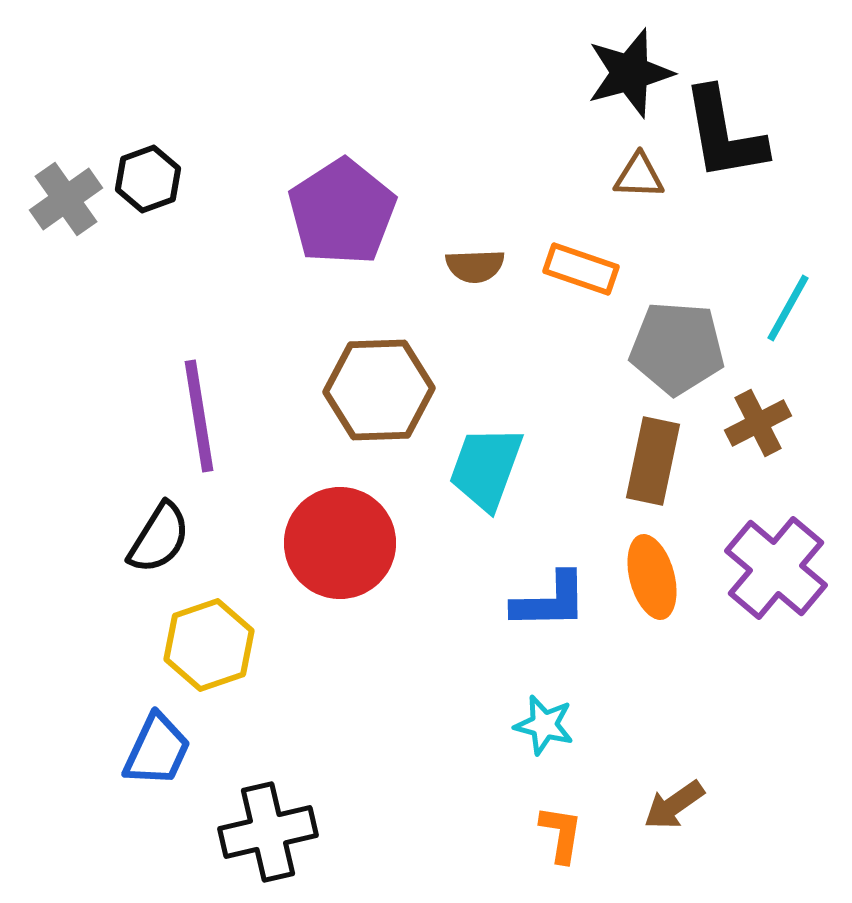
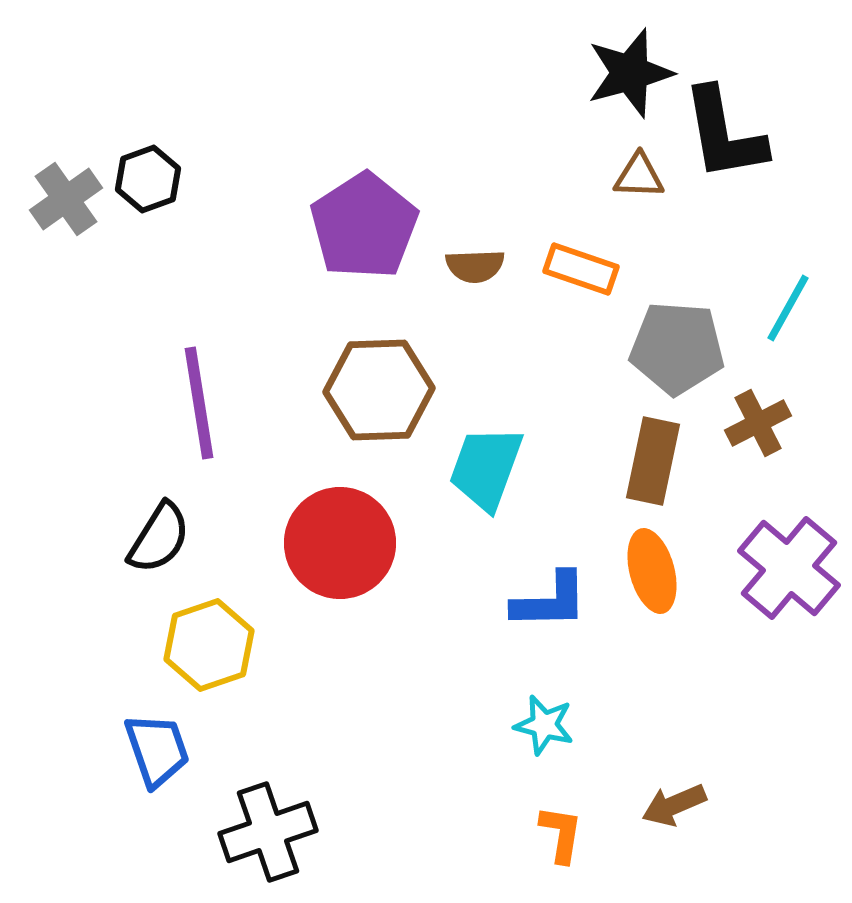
purple pentagon: moved 22 px right, 14 px down
purple line: moved 13 px up
purple cross: moved 13 px right
orange ellipse: moved 6 px up
blue trapezoid: rotated 44 degrees counterclockwise
brown arrow: rotated 12 degrees clockwise
black cross: rotated 6 degrees counterclockwise
